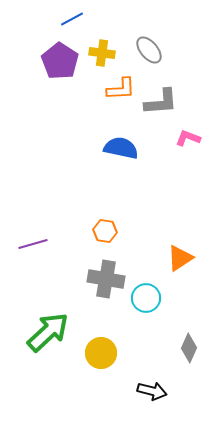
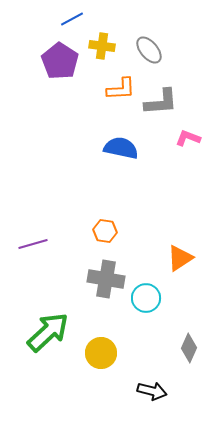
yellow cross: moved 7 px up
